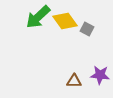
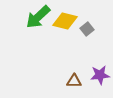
yellow diamond: rotated 40 degrees counterclockwise
gray square: rotated 24 degrees clockwise
purple star: rotated 12 degrees counterclockwise
